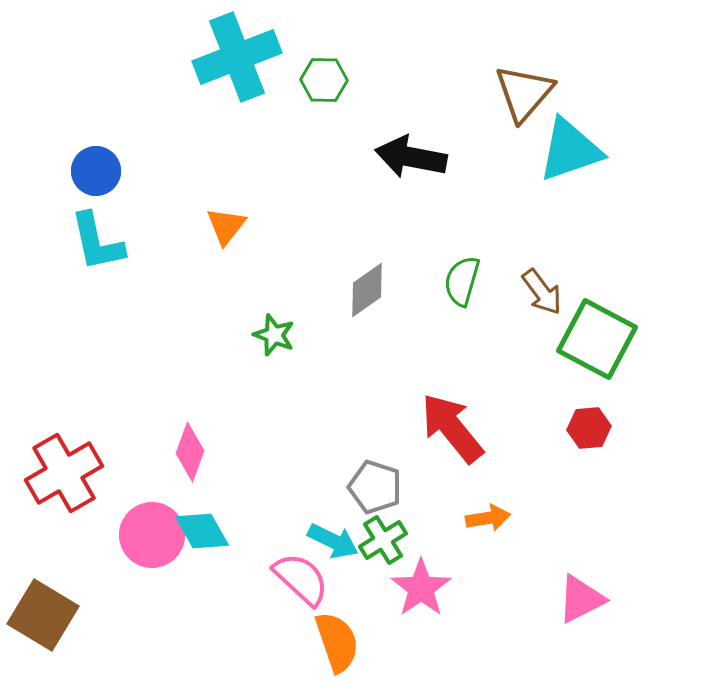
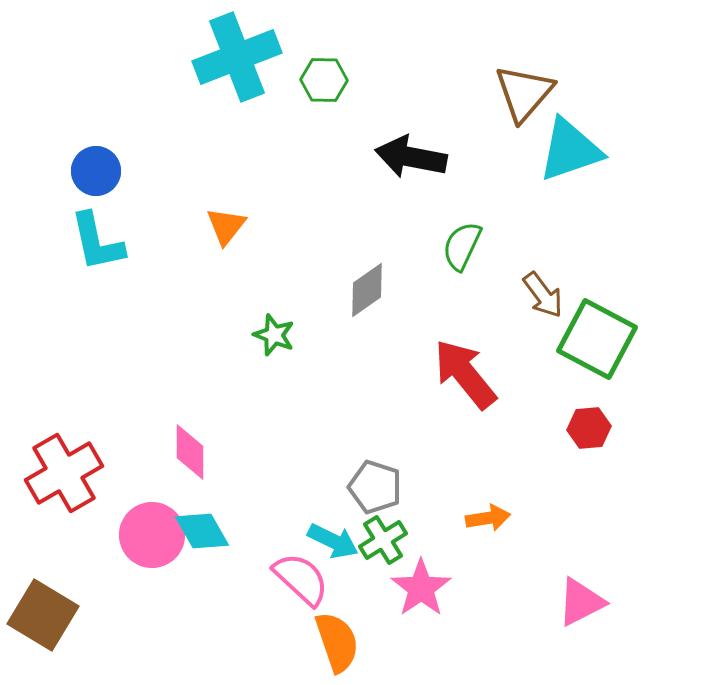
green semicircle: moved 35 px up; rotated 9 degrees clockwise
brown arrow: moved 1 px right, 3 px down
red arrow: moved 13 px right, 54 px up
pink diamond: rotated 20 degrees counterclockwise
pink triangle: moved 3 px down
